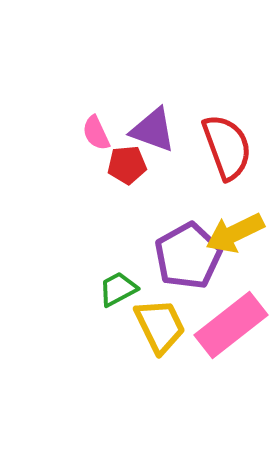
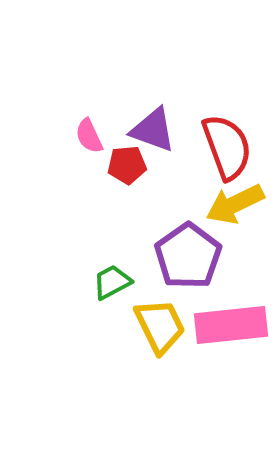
pink semicircle: moved 7 px left, 3 px down
yellow arrow: moved 29 px up
purple pentagon: rotated 6 degrees counterclockwise
green trapezoid: moved 6 px left, 7 px up
pink rectangle: rotated 32 degrees clockwise
